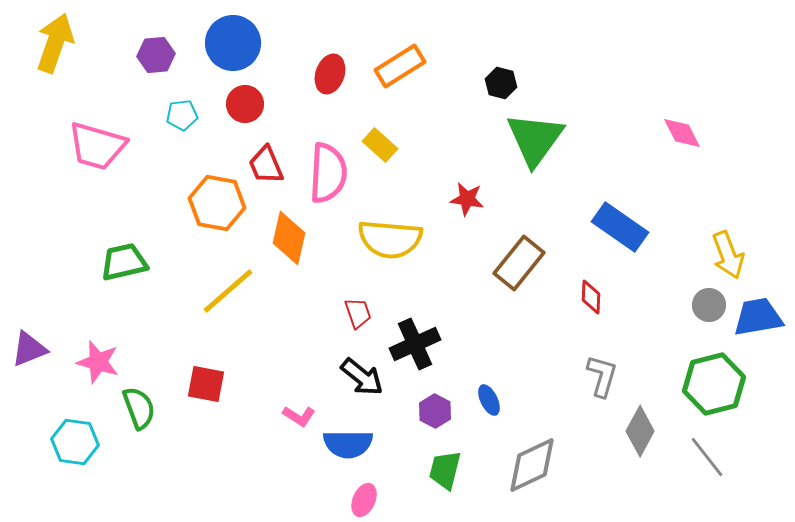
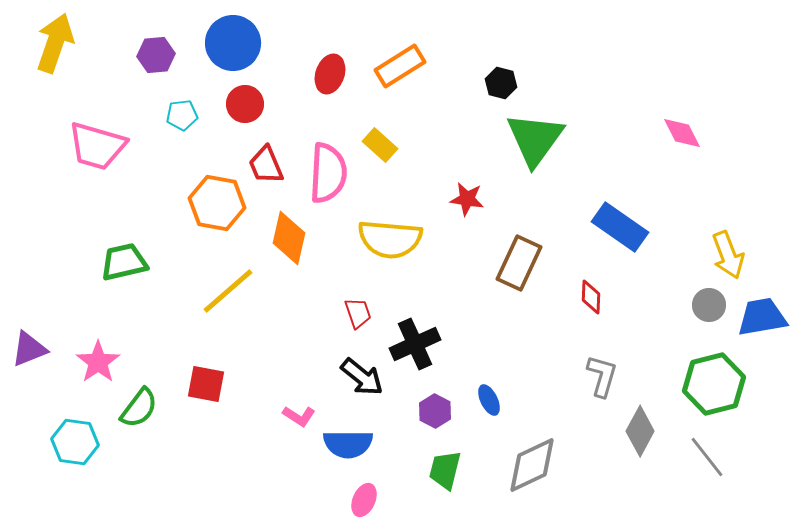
brown rectangle at (519, 263): rotated 14 degrees counterclockwise
blue trapezoid at (758, 317): moved 4 px right
pink star at (98, 362): rotated 21 degrees clockwise
green semicircle at (139, 408): rotated 57 degrees clockwise
